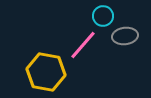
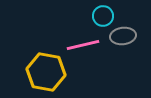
gray ellipse: moved 2 px left
pink line: rotated 36 degrees clockwise
